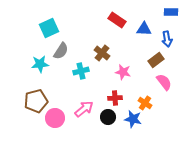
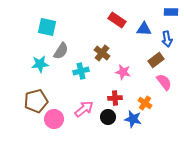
cyan square: moved 2 px left, 1 px up; rotated 36 degrees clockwise
pink circle: moved 1 px left, 1 px down
